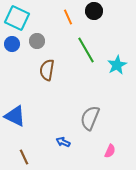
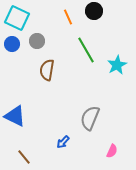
blue arrow: rotated 72 degrees counterclockwise
pink semicircle: moved 2 px right
brown line: rotated 14 degrees counterclockwise
